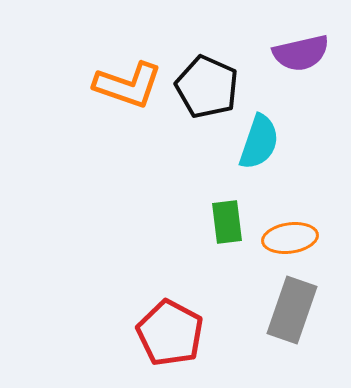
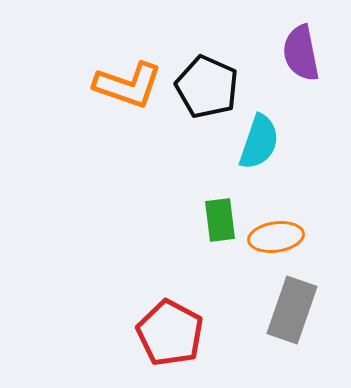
purple semicircle: rotated 92 degrees clockwise
green rectangle: moved 7 px left, 2 px up
orange ellipse: moved 14 px left, 1 px up
